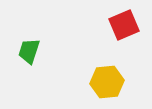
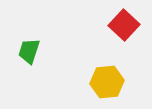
red square: rotated 24 degrees counterclockwise
